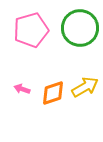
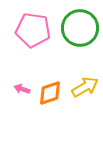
pink pentagon: moved 2 px right; rotated 24 degrees clockwise
orange diamond: moved 3 px left
